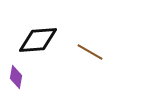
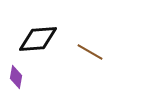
black diamond: moved 1 px up
